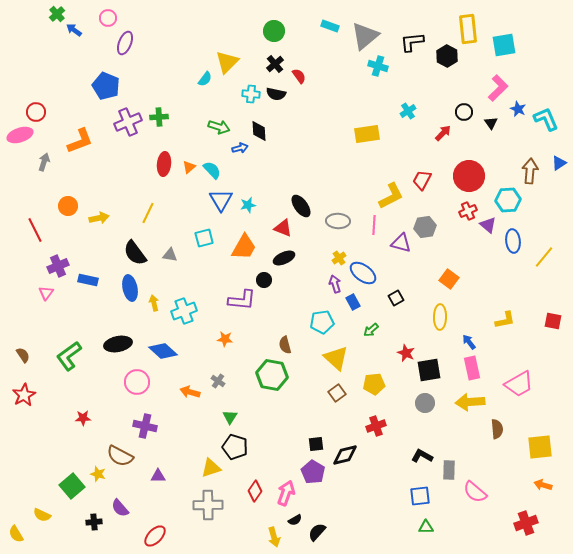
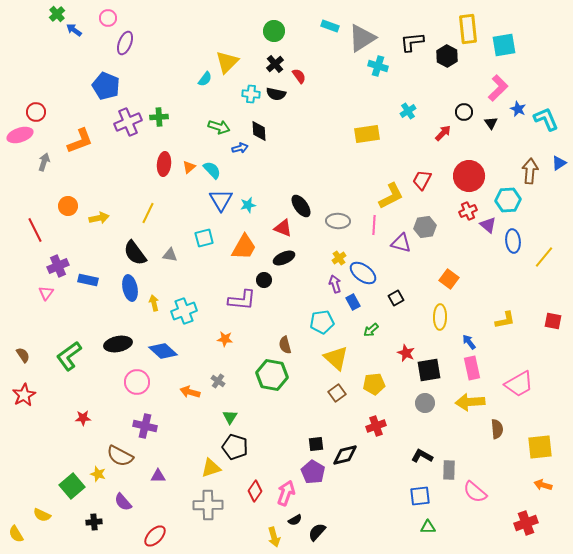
gray triangle at (365, 36): moved 3 px left, 2 px down; rotated 8 degrees clockwise
purple semicircle at (120, 508): moved 3 px right, 6 px up
green triangle at (426, 527): moved 2 px right
